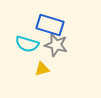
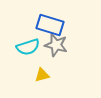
cyan semicircle: moved 1 px right, 3 px down; rotated 35 degrees counterclockwise
yellow triangle: moved 6 px down
